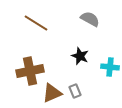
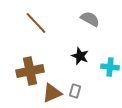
brown line: rotated 15 degrees clockwise
gray rectangle: rotated 40 degrees clockwise
